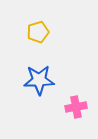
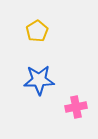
yellow pentagon: moved 1 px left, 1 px up; rotated 15 degrees counterclockwise
